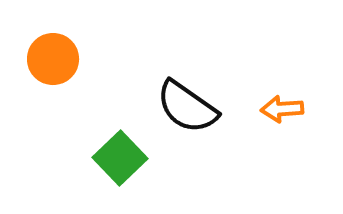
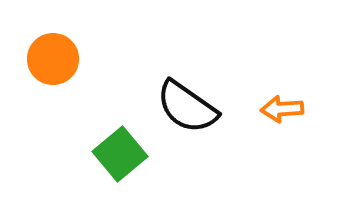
green square: moved 4 px up; rotated 4 degrees clockwise
